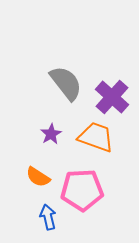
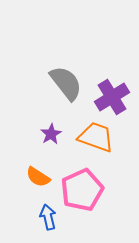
purple cross: rotated 16 degrees clockwise
pink pentagon: rotated 21 degrees counterclockwise
